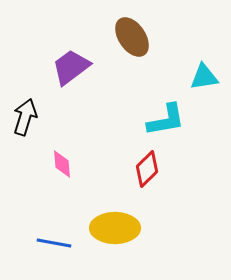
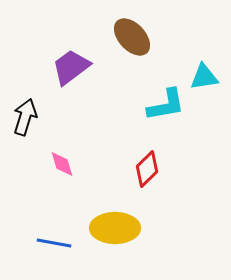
brown ellipse: rotated 9 degrees counterclockwise
cyan L-shape: moved 15 px up
pink diamond: rotated 12 degrees counterclockwise
